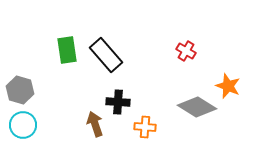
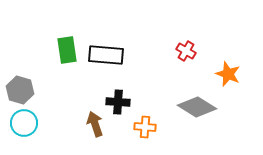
black rectangle: rotated 44 degrees counterclockwise
orange star: moved 12 px up
cyan circle: moved 1 px right, 2 px up
